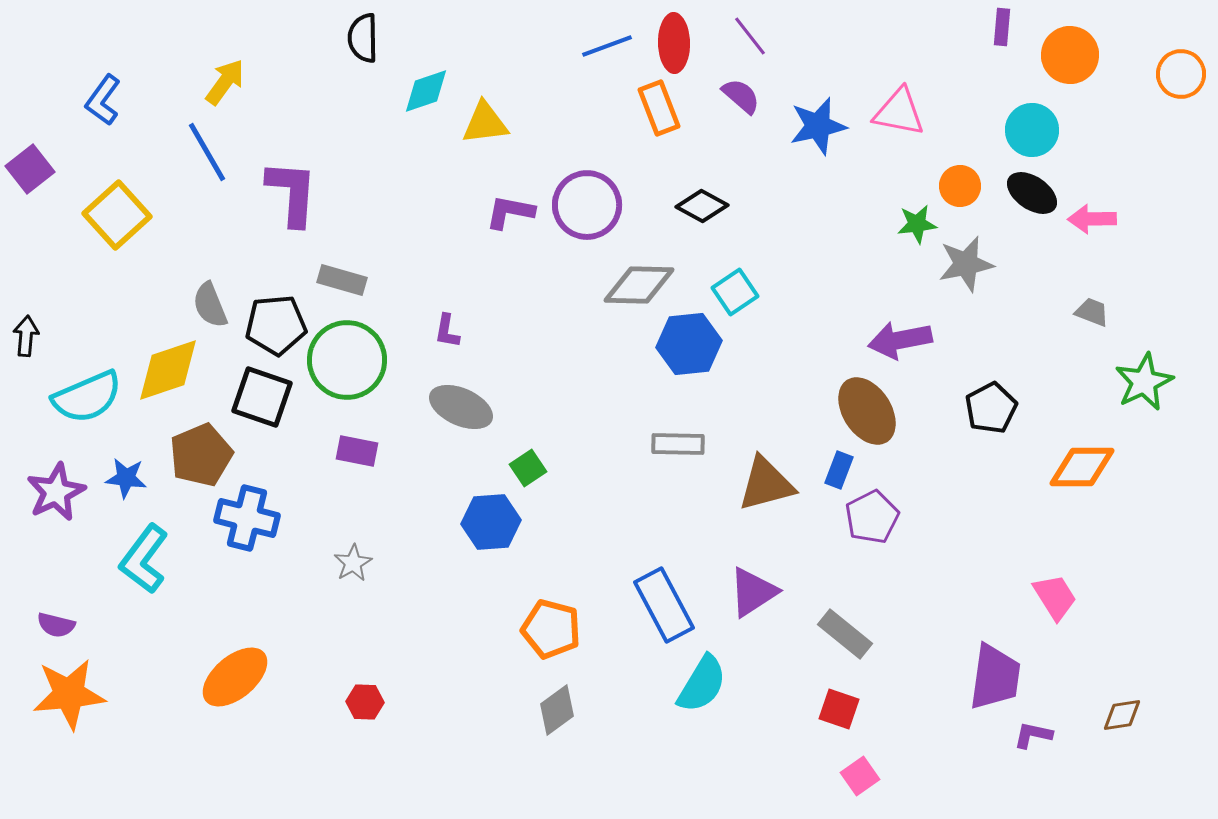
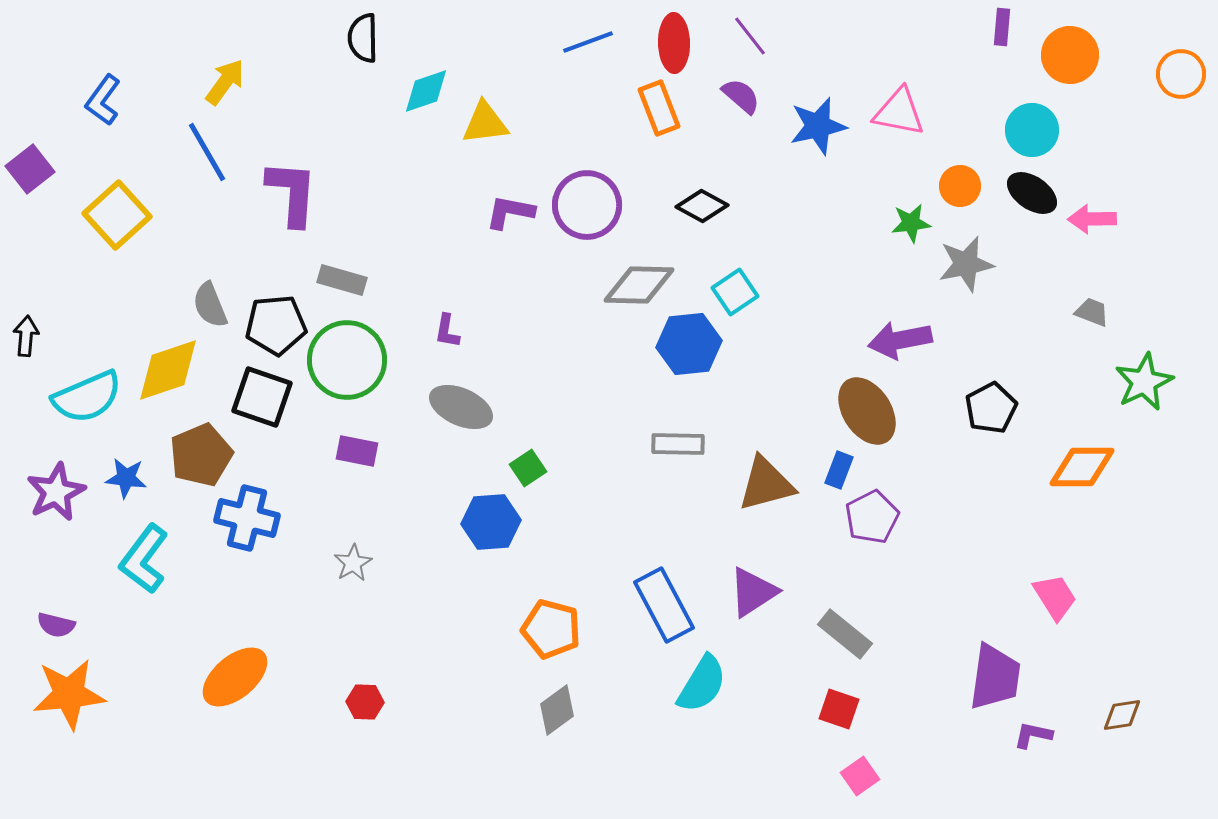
blue line at (607, 46): moved 19 px left, 4 px up
green star at (917, 224): moved 6 px left, 1 px up
